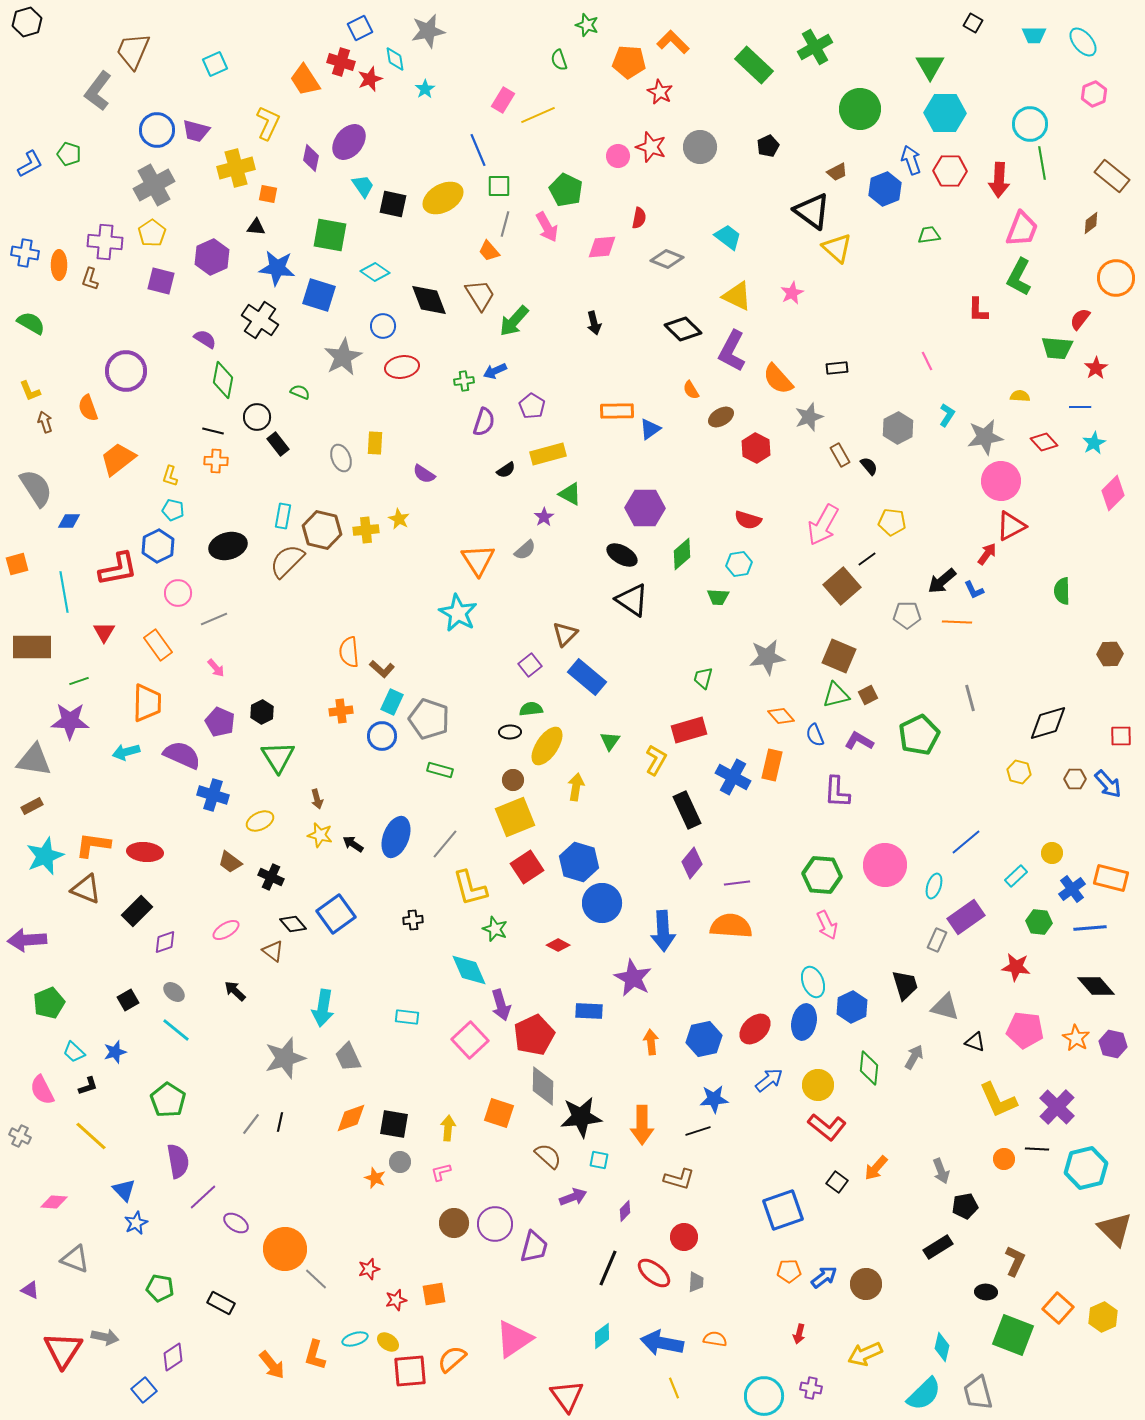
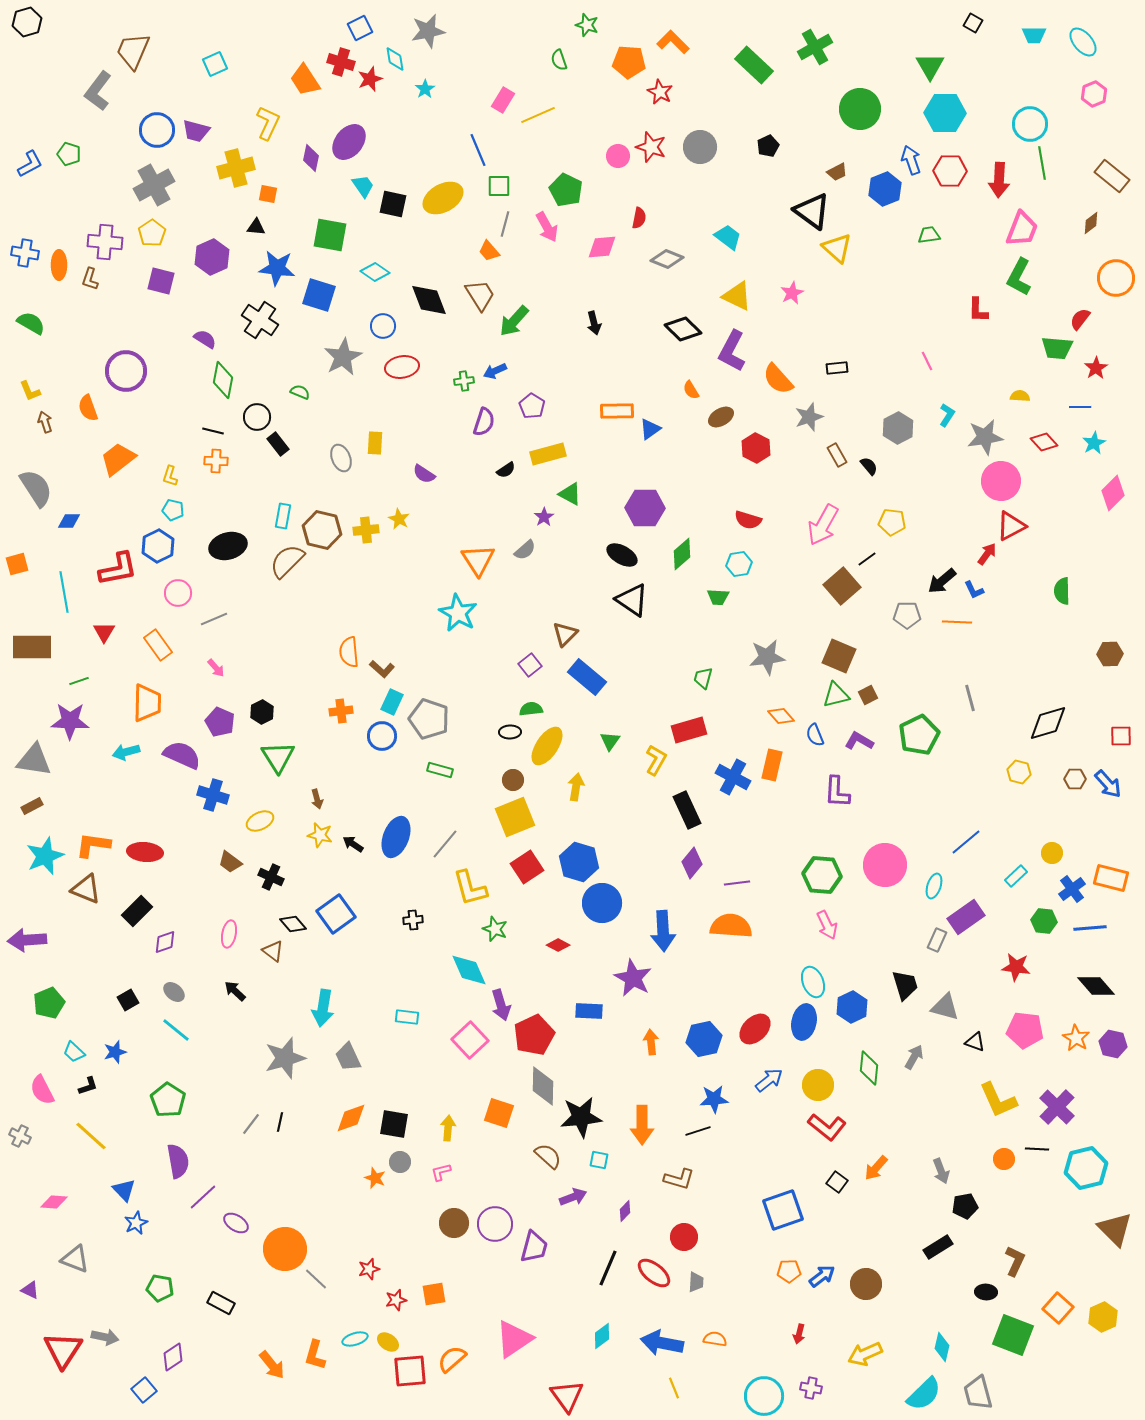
brown rectangle at (840, 455): moved 3 px left
green hexagon at (1039, 922): moved 5 px right, 1 px up
pink ellipse at (226, 930): moved 3 px right, 4 px down; rotated 48 degrees counterclockwise
blue arrow at (824, 1277): moved 2 px left, 1 px up
